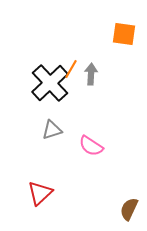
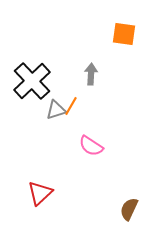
orange line: moved 37 px down
black cross: moved 18 px left, 2 px up
gray triangle: moved 4 px right, 20 px up
